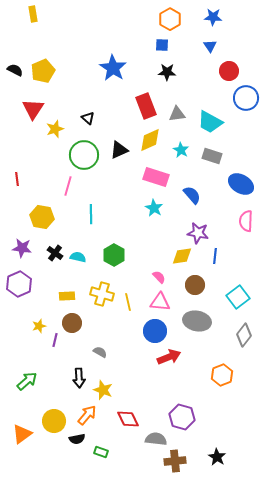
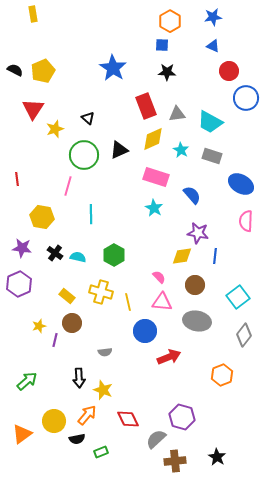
blue star at (213, 17): rotated 12 degrees counterclockwise
orange hexagon at (170, 19): moved 2 px down
blue triangle at (210, 46): moved 3 px right; rotated 32 degrees counterclockwise
yellow diamond at (150, 140): moved 3 px right, 1 px up
yellow cross at (102, 294): moved 1 px left, 2 px up
yellow rectangle at (67, 296): rotated 42 degrees clockwise
pink triangle at (160, 302): moved 2 px right
blue circle at (155, 331): moved 10 px left
gray semicircle at (100, 352): moved 5 px right; rotated 144 degrees clockwise
gray semicircle at (156, 439): rotated 50 degrees counterclockwise
green rectangle at (101, 452): rotated 40 degrees counterclockwise
